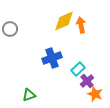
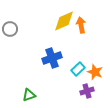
purple cross: moved 10 px down; rotated 24 degrees clockwise
orange star: moved 22 px up
